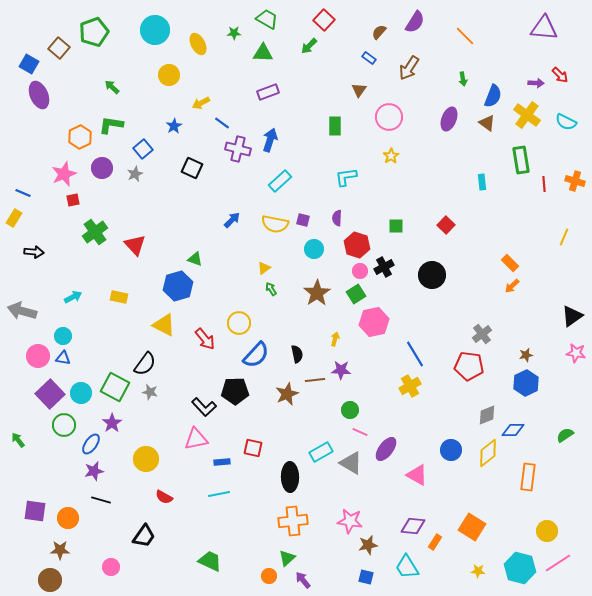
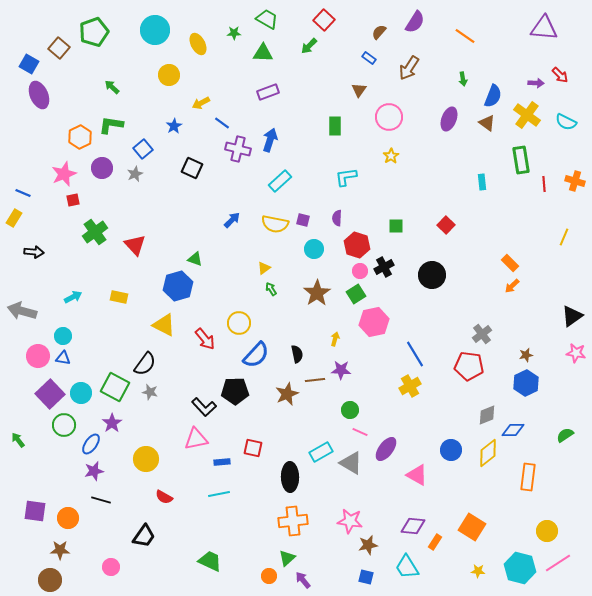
orange line at (465, 36): rotated 10 degrees counterclockwise
